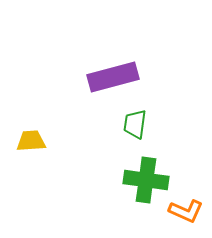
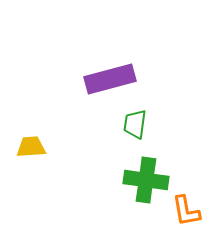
purple rectangle: moved 3 px left, 2 px down
yellow trapezoid: moved 6 px down
orange L-shape: rotated 56 degrees clockwise
